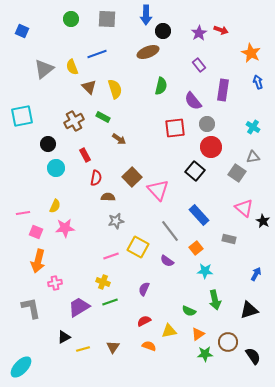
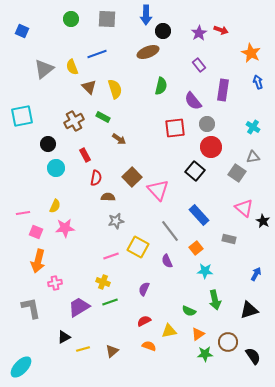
purple semicircle at (167, 261): rotated 32 degrees clockwise
brown triangle at (113, 347): moved 1 px left, 4 px down; rotated 16 degrees clockwise
